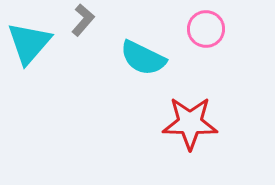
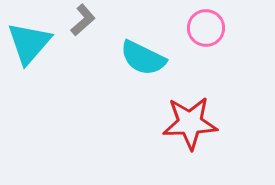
gray L-shape: rotated 8 degrees clockwise
pink circle: moved 1 px up
red star: rotated 4 degrees counterclockwise
